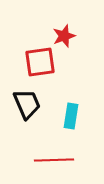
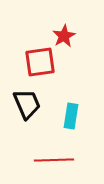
red star: rotated 10 degrees counterclockwise
